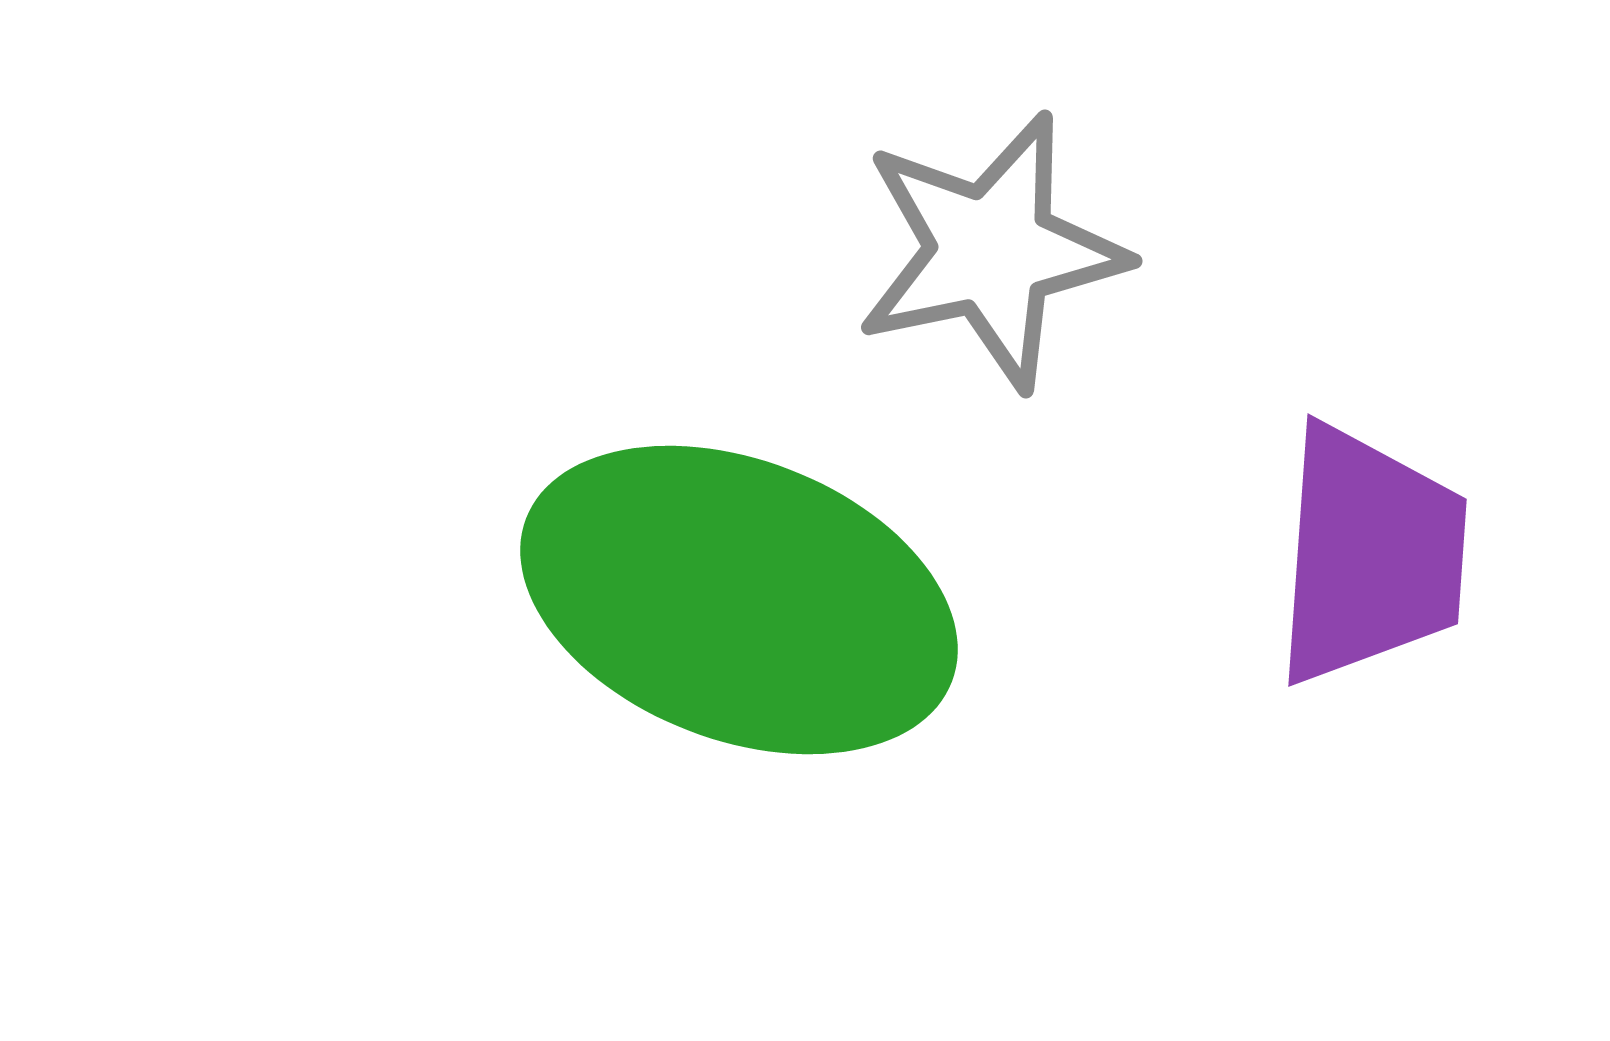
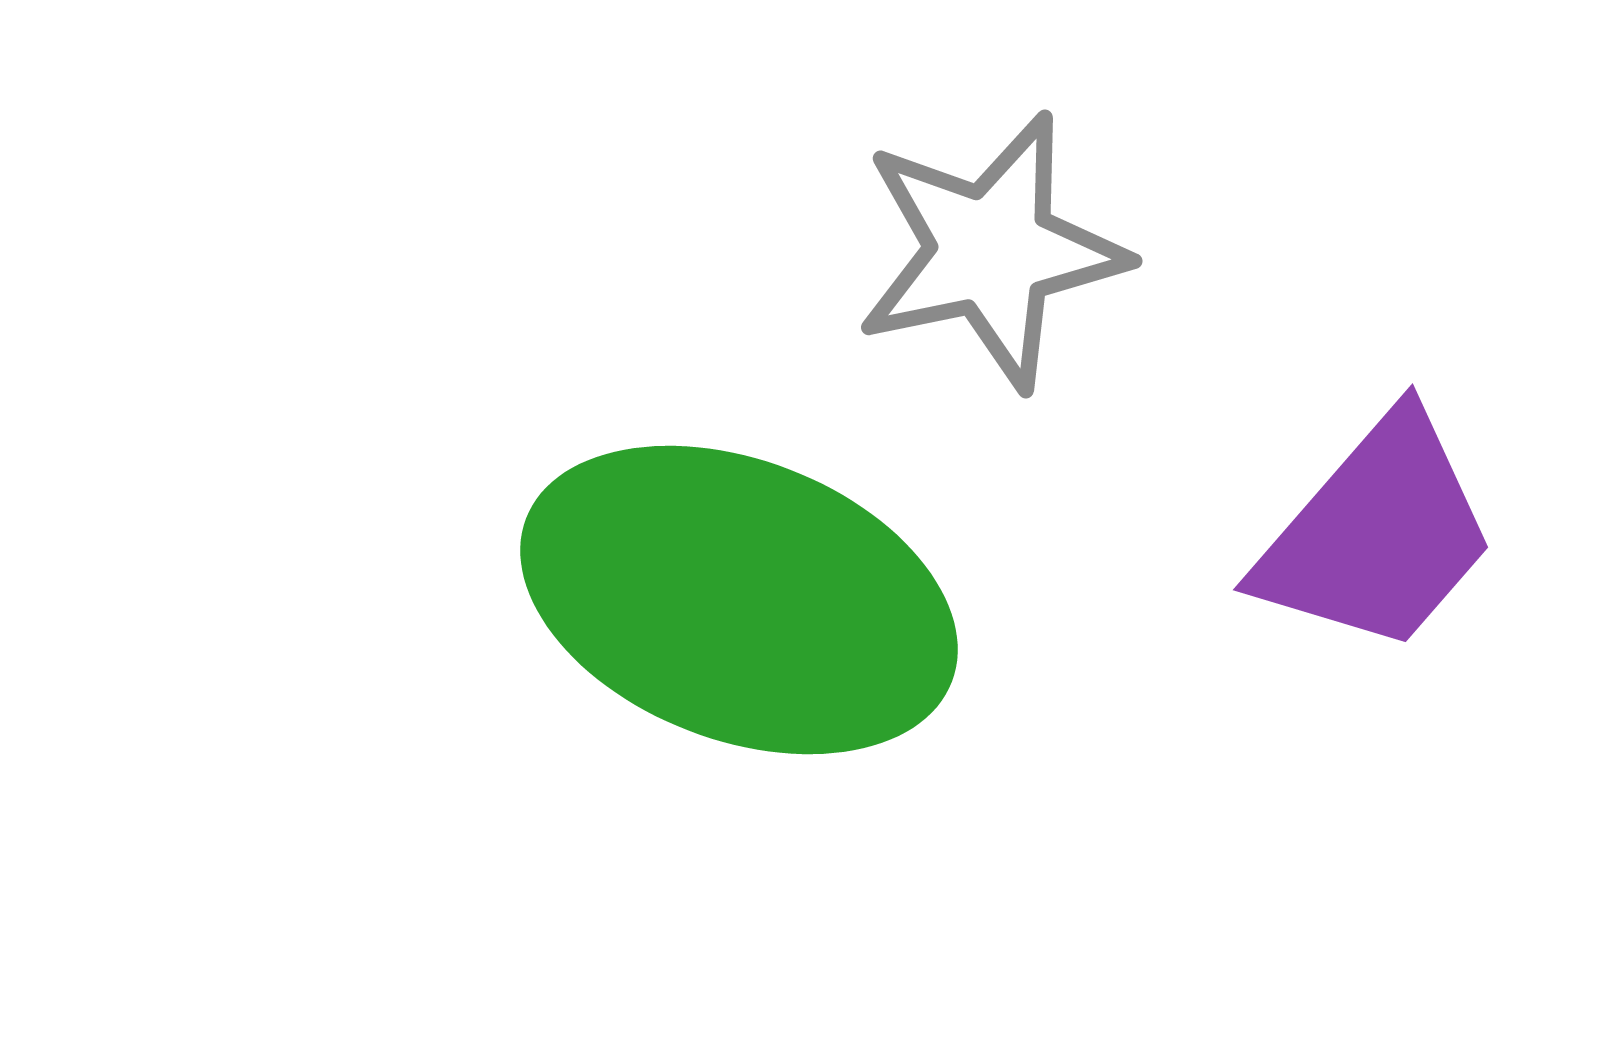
purple trapezoid: moved 7 px right, 21 px up; rotated 37 degrees clockwise
